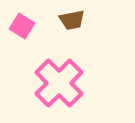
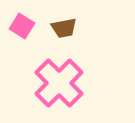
brown trapezoid: moved 8 px left, 8 px down
